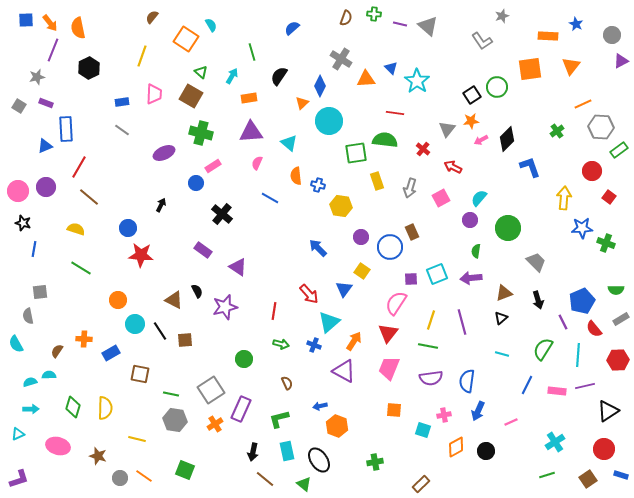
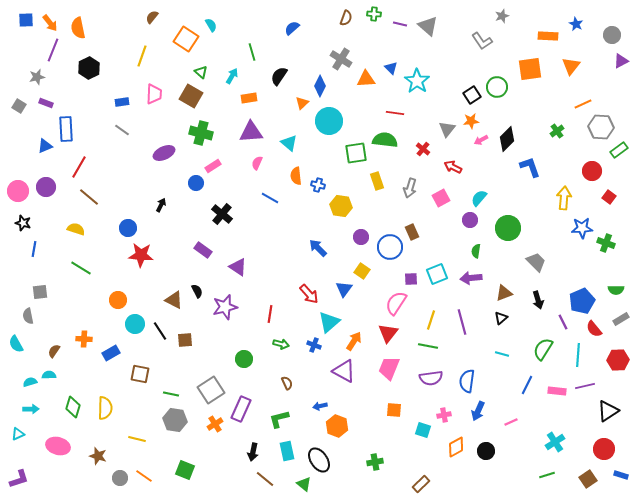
red line at (274, 311): moved 4 px left, 3 px down
brown semicircle at (57, 351): moved 3 px left
